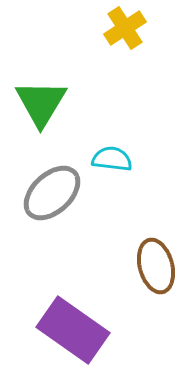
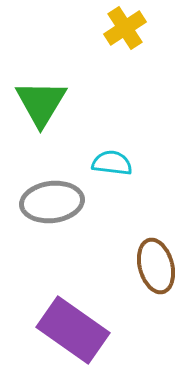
cyan semicircle: moved 4 px down
gray ellipse: moved 9 px down; rotated 36 degrees clockwise
